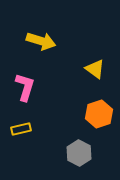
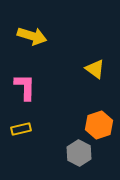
yellow arrow: moved 9 px left, 5 px up
pink L-shape: rotated 16 degrees counterclockwise
orange hexagon: moved 11 px down
